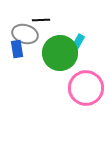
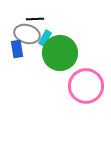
black line: moved 6 px left, 1 px up
gray ellipse: moved 2 px right
cyan rectangle: moved 33 px left, 4 px up
pink circle: moved 2 px up
